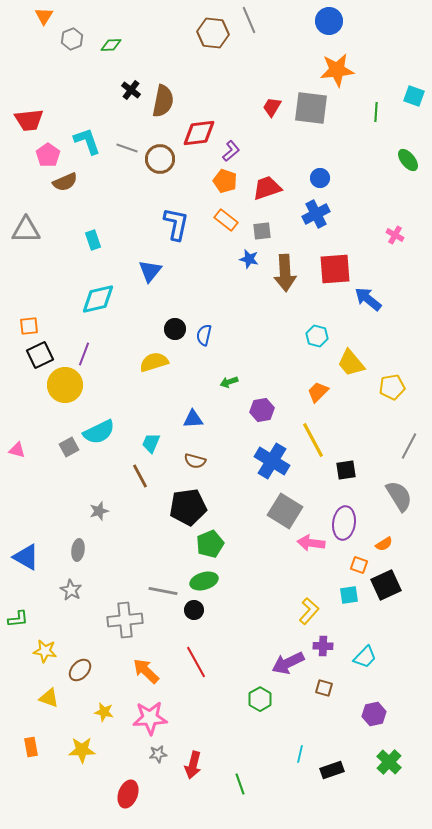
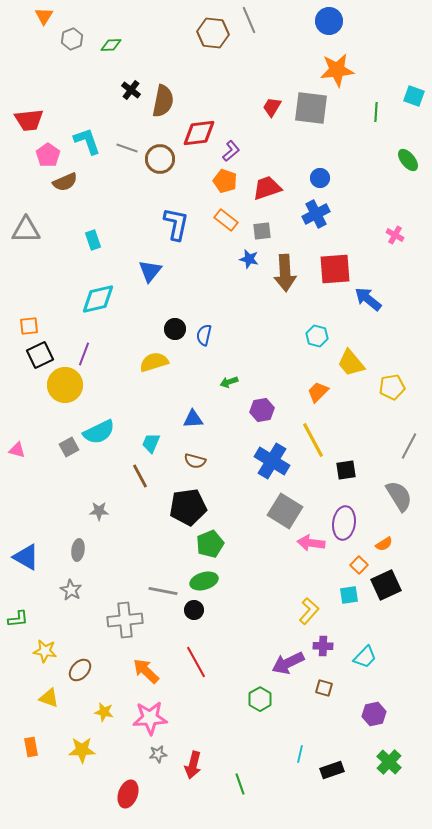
gray star at (99, 511): rotated 18 degrees clockwise
orange square at (359, 565): rotated 24 degrees clockwise
